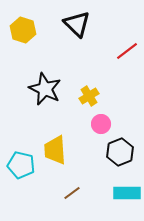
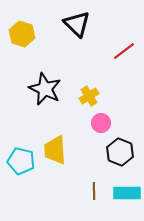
yellow hexagon: moved 1 px left, 4 px down
red line: moved 3 px left
pink circle: moved 1 px up
black hexagon: rotated 16 degrees counterclockwise
cyan pentagon: moved 4 px up
brown line: moved 22 px right, 2 px up; rotated 54 degrees counterclockwise
